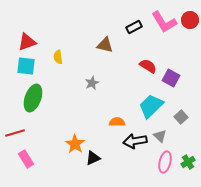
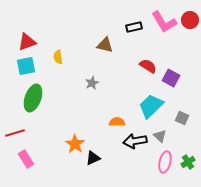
black rectangle: rotated 14 degrees clockwise
cyan square: rotated 18 degrees counterclockwise
gray square: moved 1 px right, 1 px down; rotated 24 degrees counterclockwise
